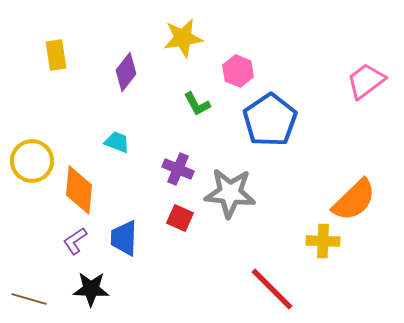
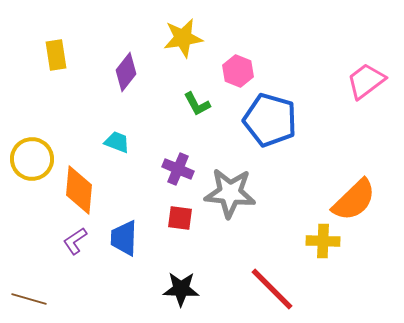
blue pentagon: rotated 22 degrees counterclockwise
yellow circle: moved 2 px up
red square: rotated 16 degrees counterclockwise
black star: moved 90 px right
